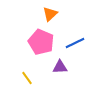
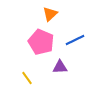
blue line: moved 3 px up
